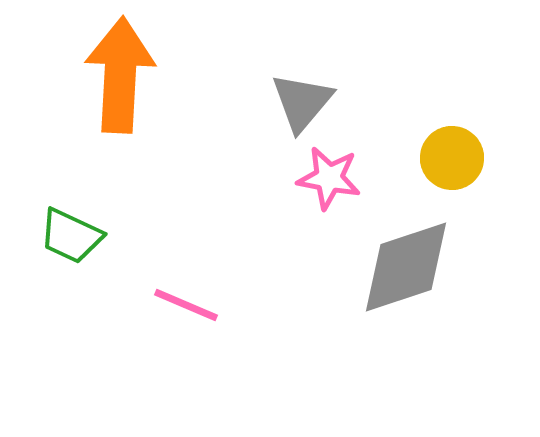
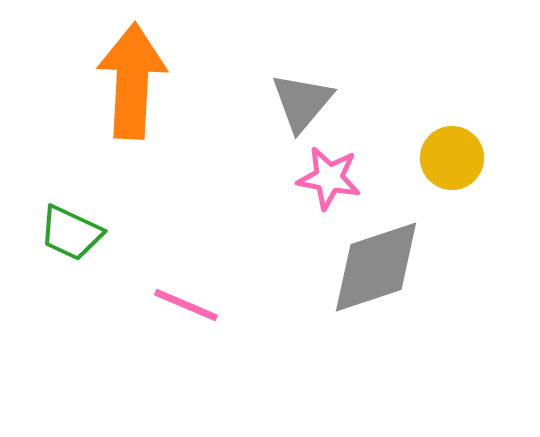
orange arrow: moved 12 px right, 6 px down
green trapezoid: moved 3 px up
gray diamond: moved 30 px left
